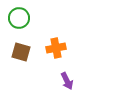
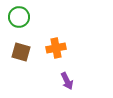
green circle: moved 1 px up
